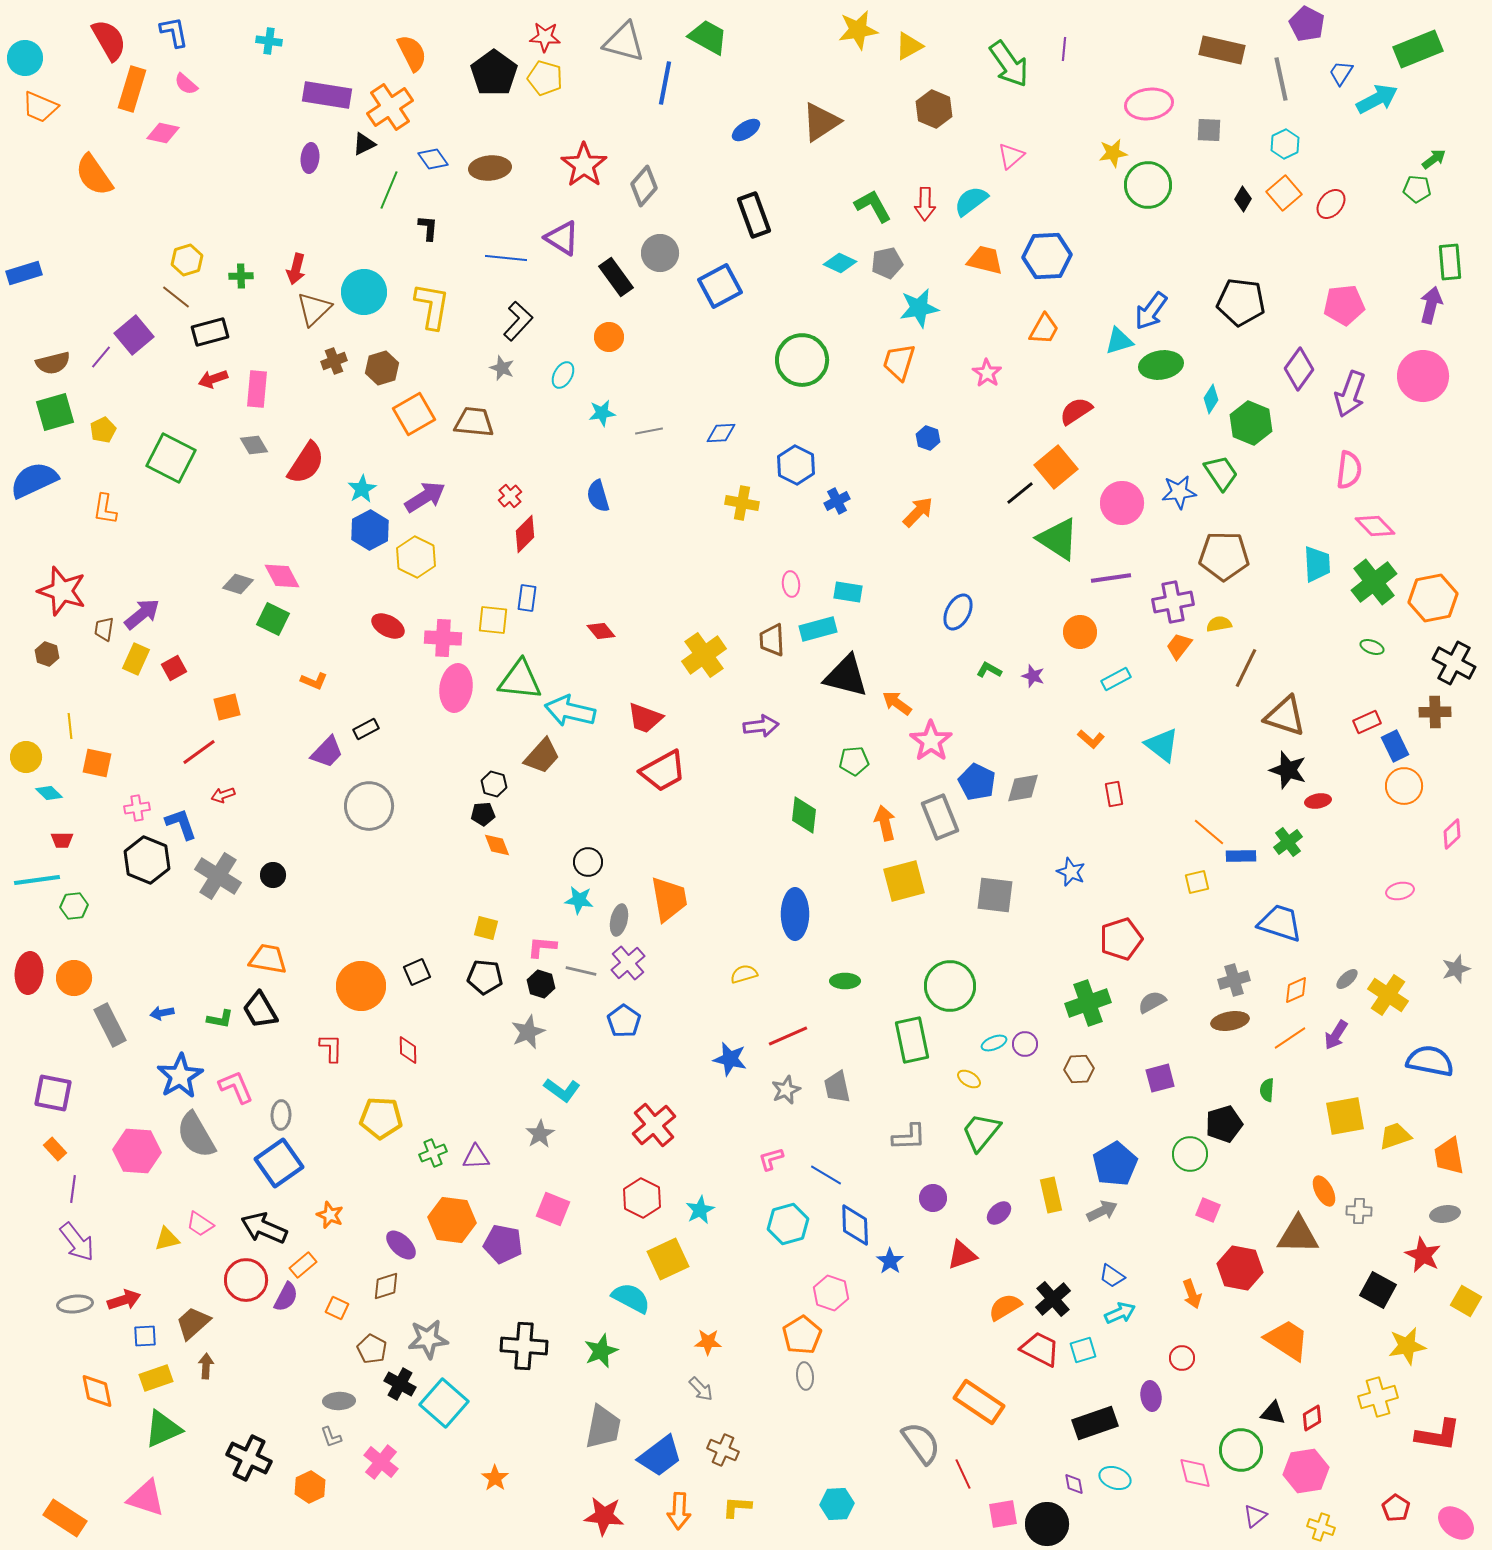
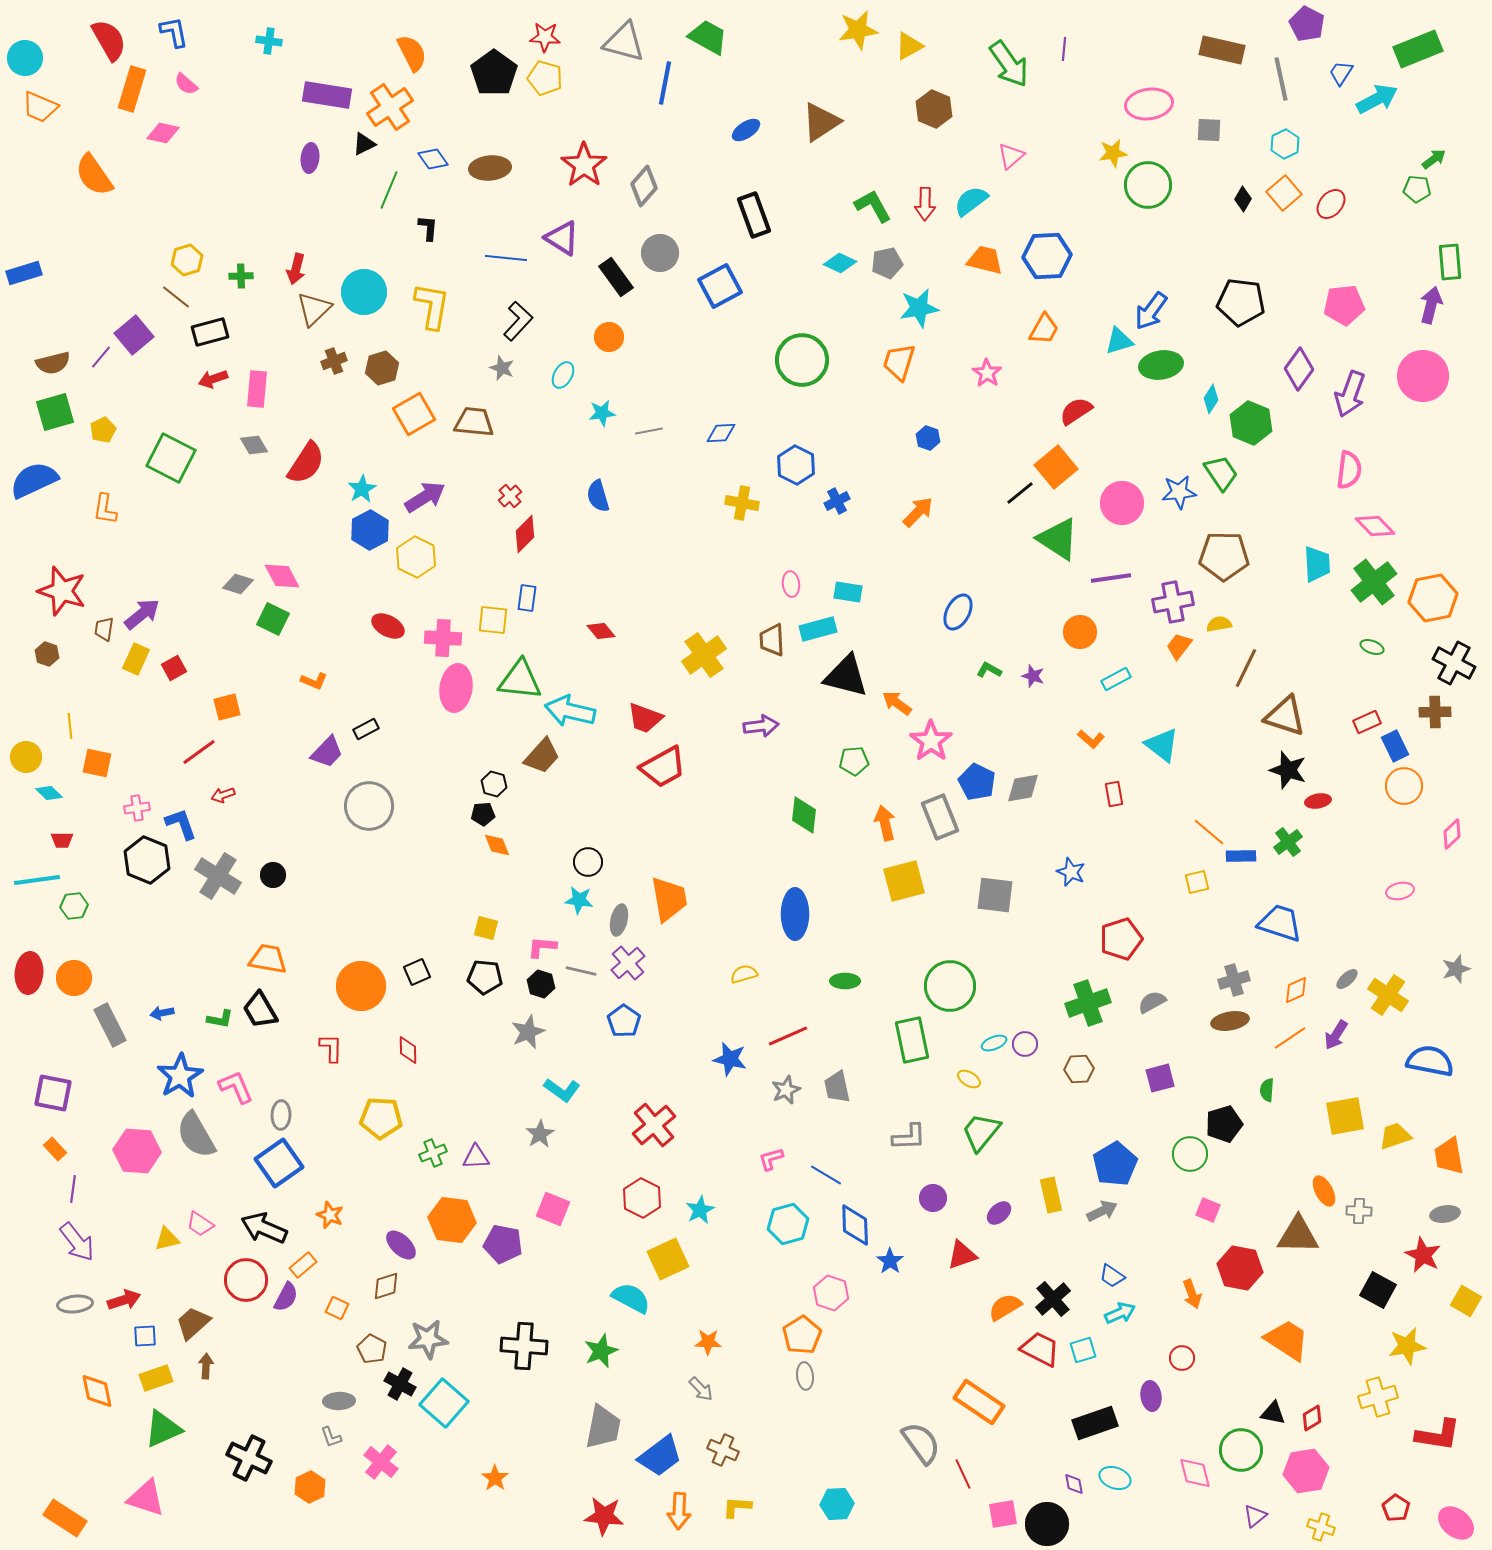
red trapezoid at (663, 771): moved 4 px up
